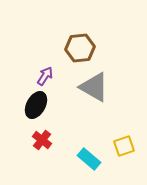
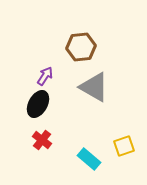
brown hexagon: moved 1 px right, 1 px up
black ellipse: moved 2 px right, 1 px up
